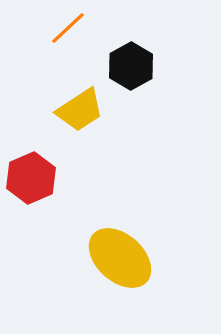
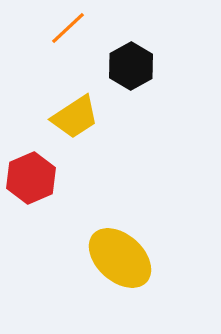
yellow trapezoid: moved 5 px left, 7 px down
